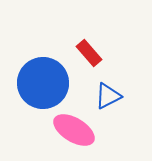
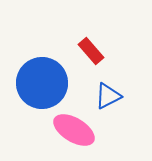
red rectangle: moved 2 px right, 2 px up
blue circle: moved 1 px left
